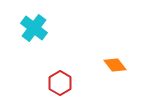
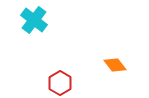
cyan cross: moved 8 px up
